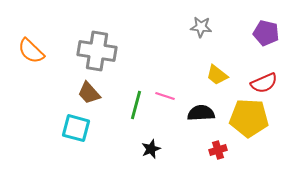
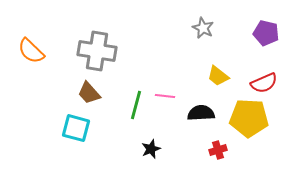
gray star: moved 2 px right, 1 px down; rotated 20 degrees clockwise
yellow trapezoid: moved 1 px right, 1 px down
pink line: rotated 12 degrees counterclockwise
